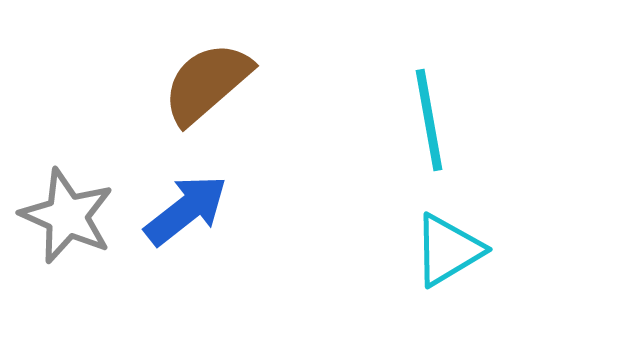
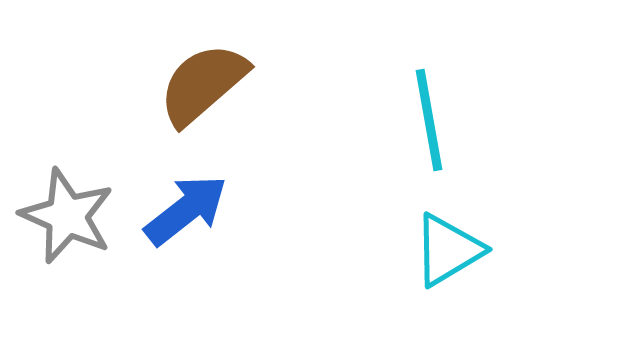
brown semicircle: moved 4 px left, 1 px down
